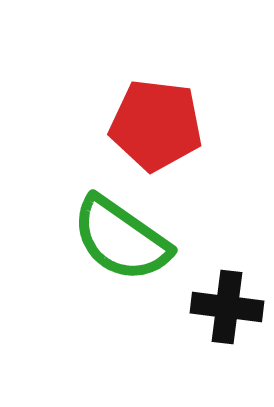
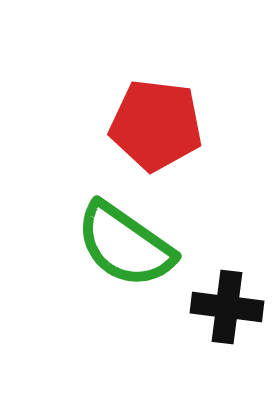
green semicircle: moved 4 px right, 6 px down
